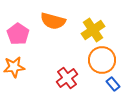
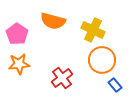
yellow cross: rotated 30 degrees counterclockwise
pink pentagon: moved 1 px left
orange star: moved 5 px right, 3 px up
red cross: moved 5 px left
blue rectangle: moved 2 px right, 1 px down
